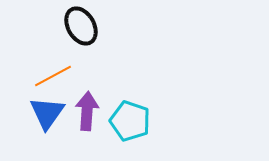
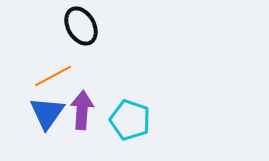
purple arrow: moved 5 px left, 1 px up
cyan pentagon: moved 1 px up
